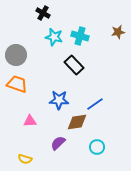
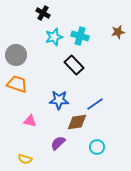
cyan star: rotated 30 degrees counterclockwise
pink triangle: rotated 16 degrees clockwise
